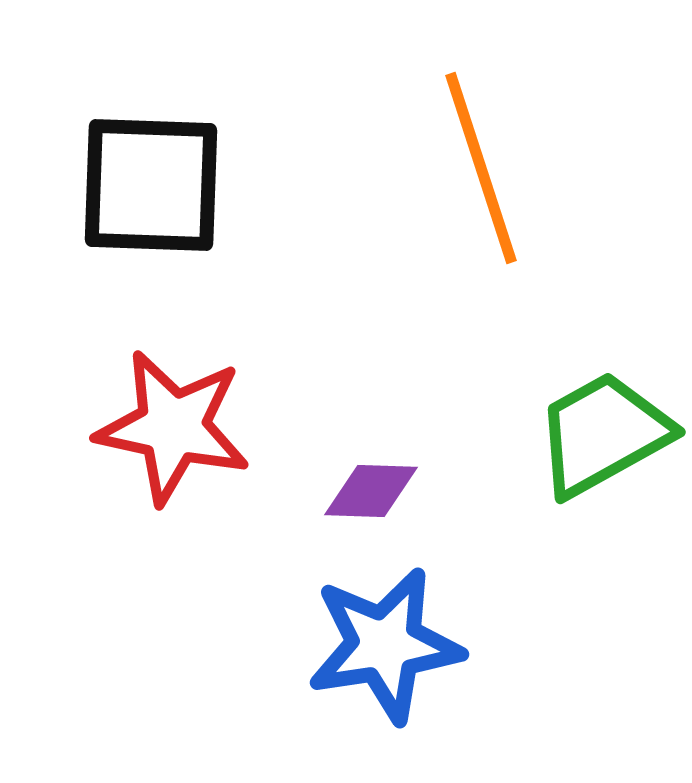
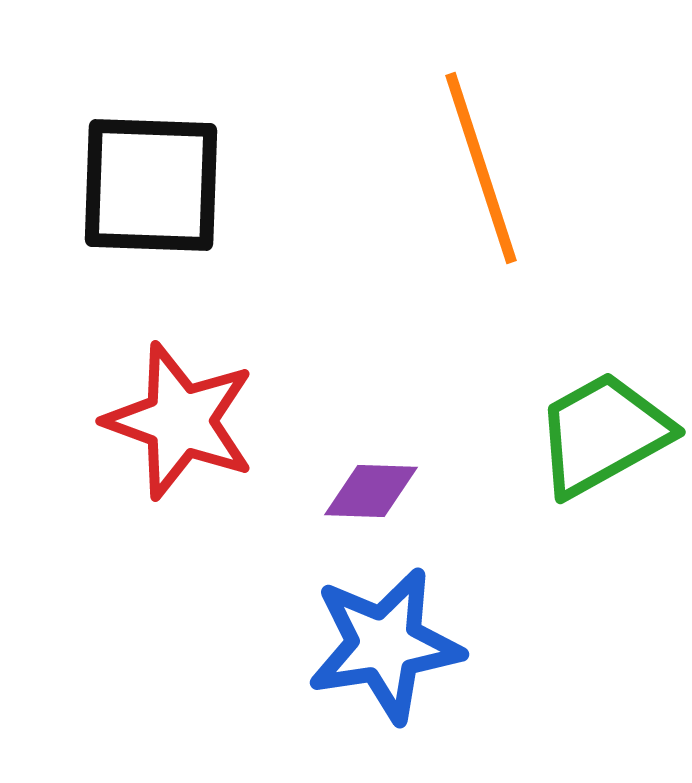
red star: moved 7 px right, 6 px up; rotated 8 degrees clockwise
